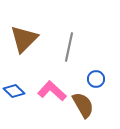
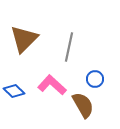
blue circle: moved 1 px left
pink L-shape: moved 6 px up
